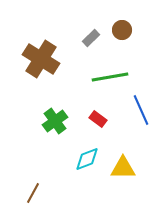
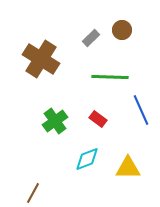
green line: rotated 12 degrees clockwise
yellow triangle: moved 5 px right
